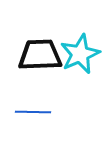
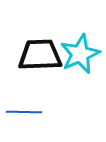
blue line: moved 9 px left
